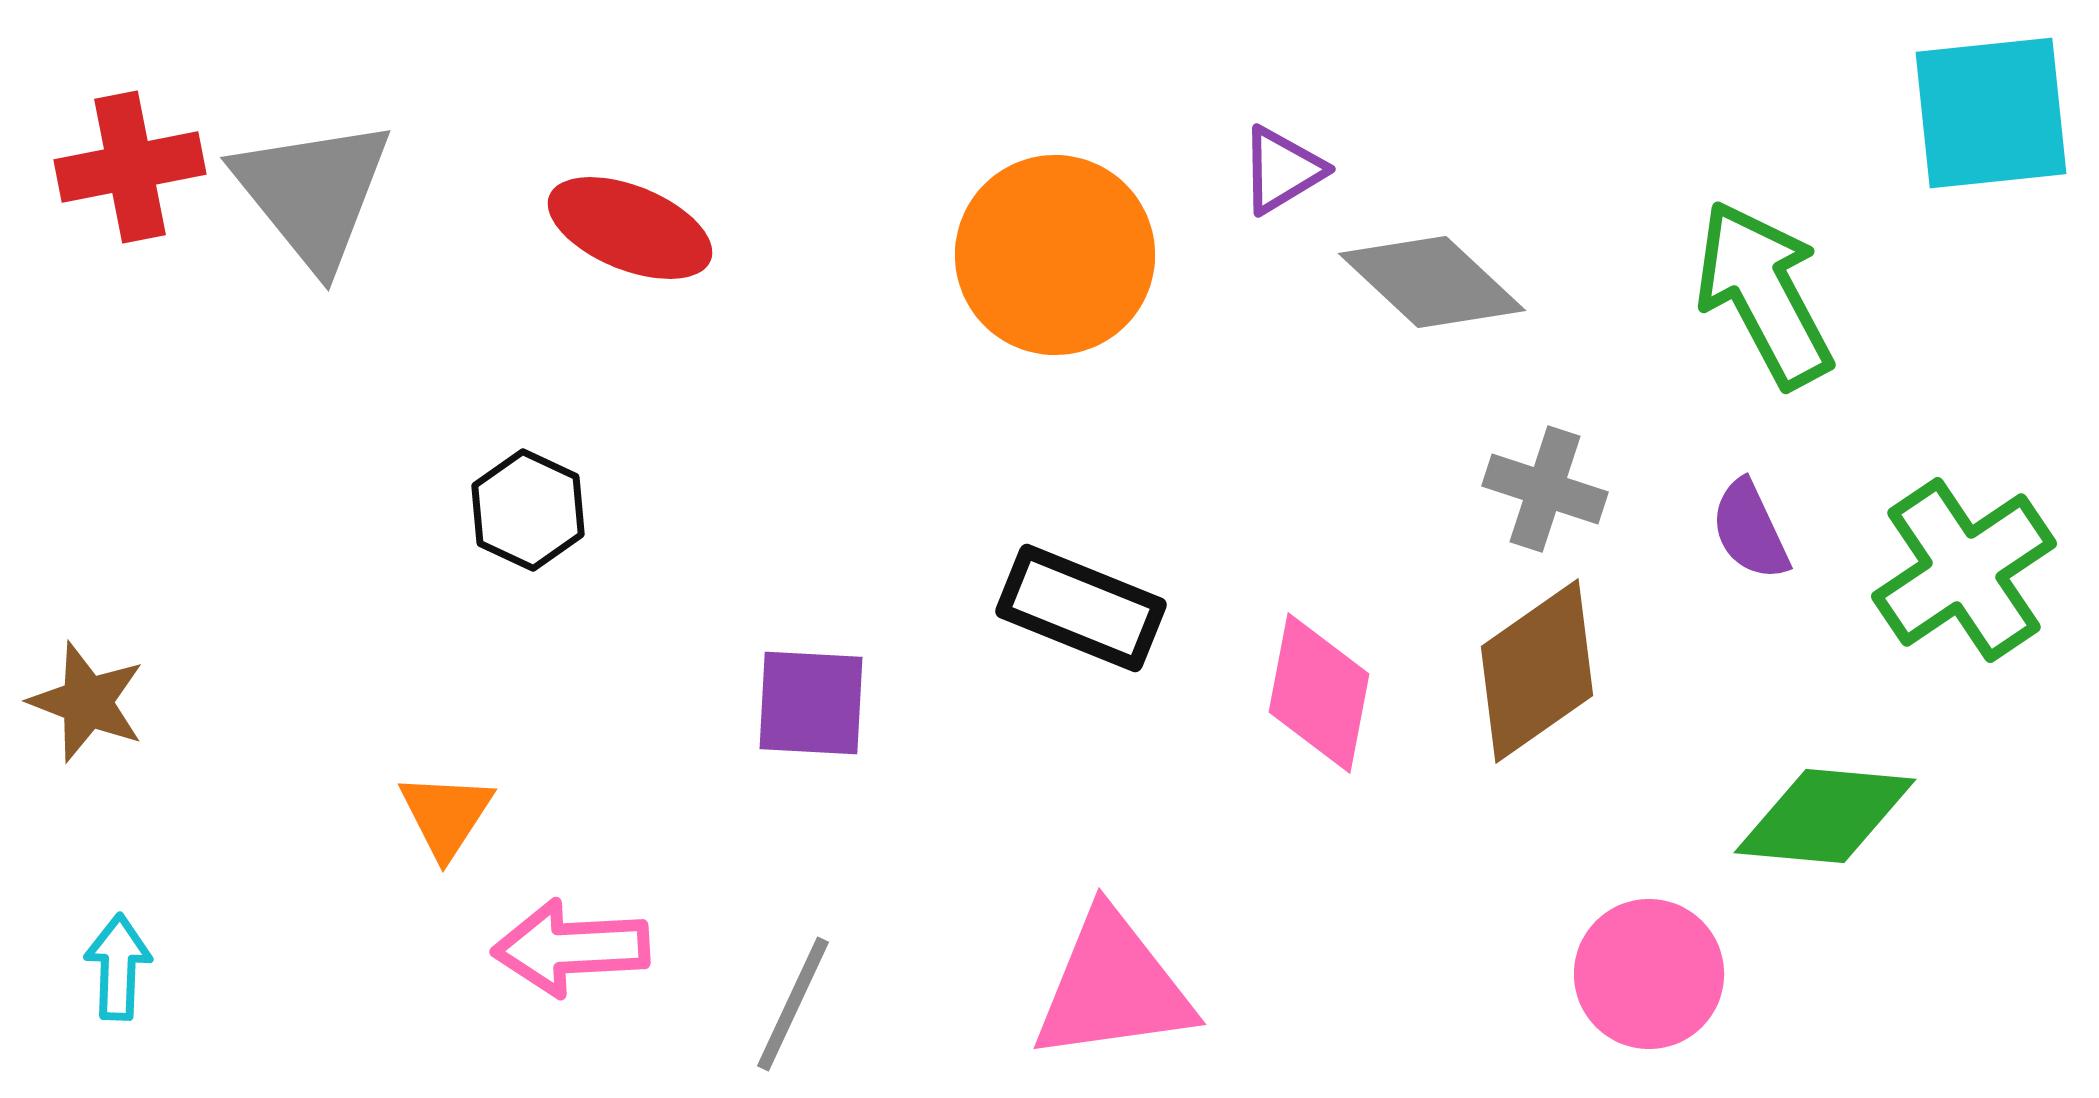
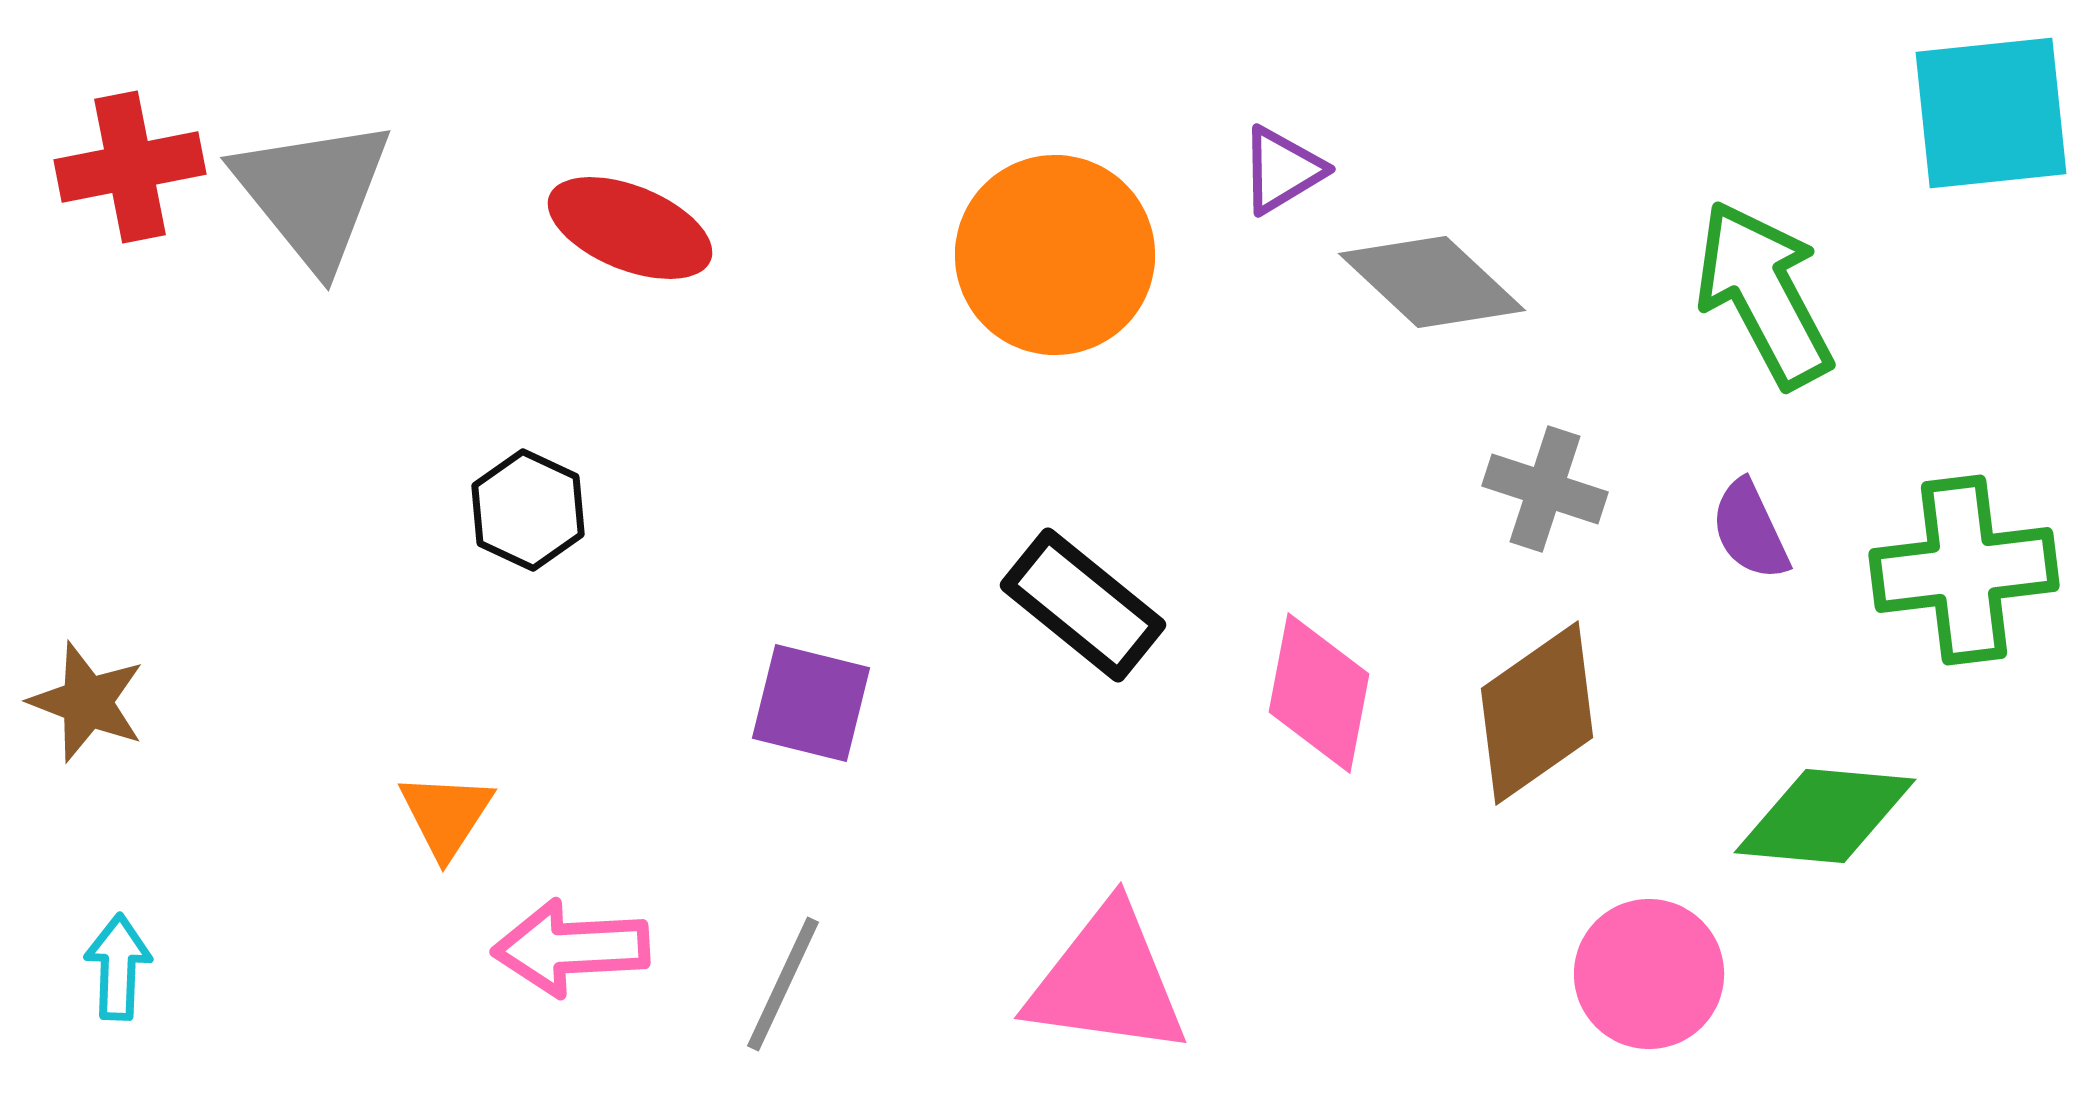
green cross: rotated 27 degrees clockwise
black rectangle: moved 2 px right, 3 px up; rotated 17 degrees clockwise
brown diamond: moved 42 px down
purple square: rotated 11 degrees clockwise
pink triangle: moved 6 px left, 6 px up; rotated 16 degrees clockwise
gray line: moved 10 px left, 20 px up
